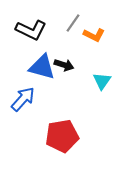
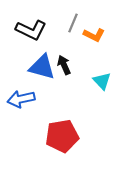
gray line: rotated 12 degrees counterclockwise
black arrow: rotated 132 degrees counterclockwise
cyan triangle: rotated 18 degrees counterclockwise
blue arrow: moved 2 px left; rotated 144 degrees counterclockwise
